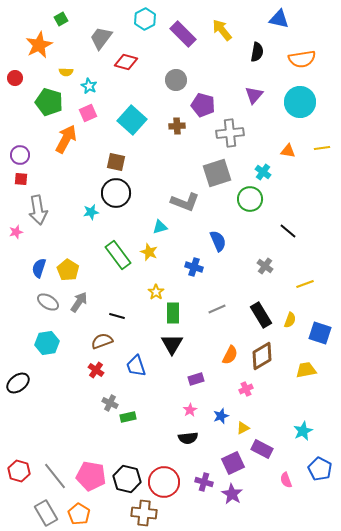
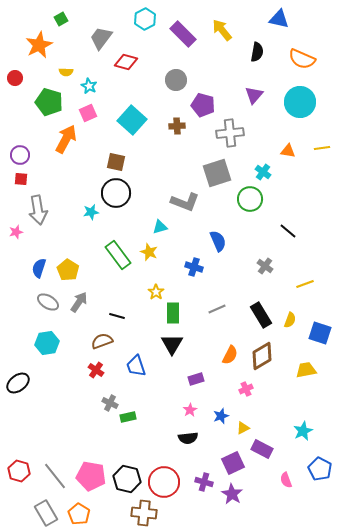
orange semicircle at (302, 59): rotated 32 degrees clockwise
